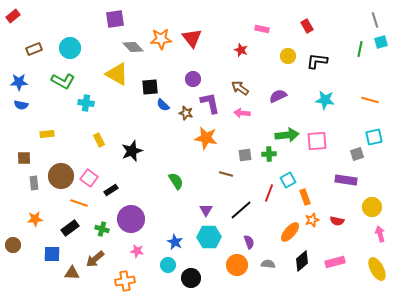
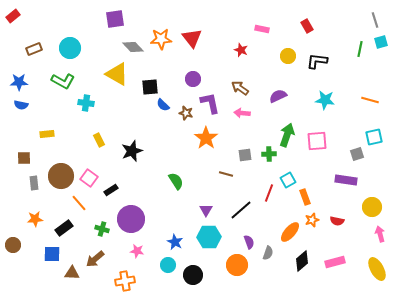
green arrow at (287, 135): rotated 65 degrees counterclockwise
orange star at (206, 138): rotated 25 degrees clockwise
orange line at (79, 203): rotated 30 degrees clockwise
black rectangle at (70, 228): moved 6 px left
gray semicircle at (268, 264): moved 11 px up; rotated 104 degrees clockwise
black circle at (191, 278): moved 2 px right, 3 px up
